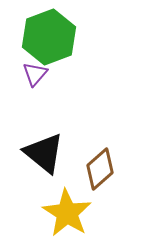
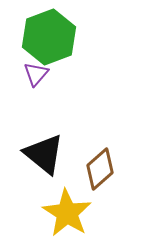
purple triangle: moved 1 px right
black triangle: moved 1 px down
